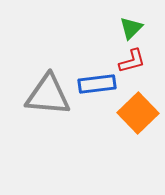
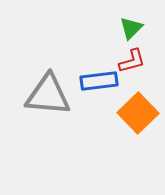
blue rectangle: moved 2 px right, 3 px up
